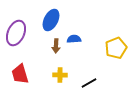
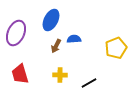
brown arrow: rotated 24 degrees clockwise
